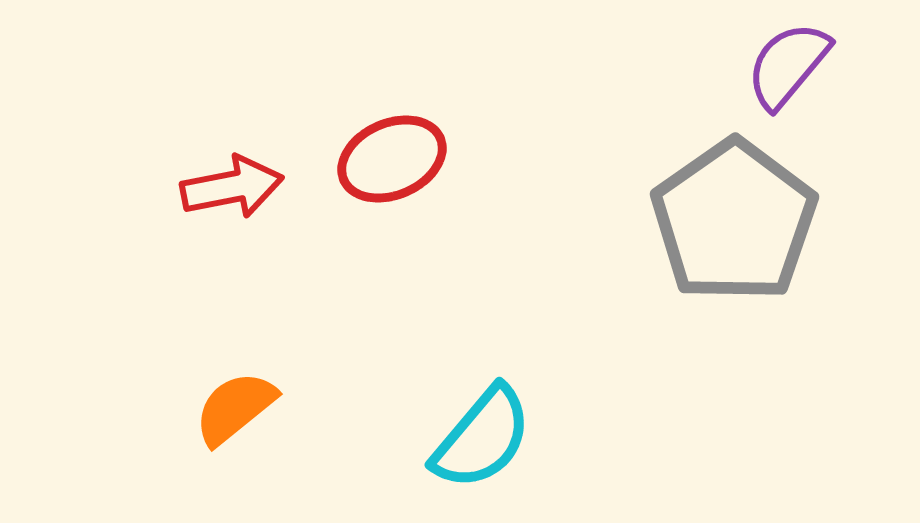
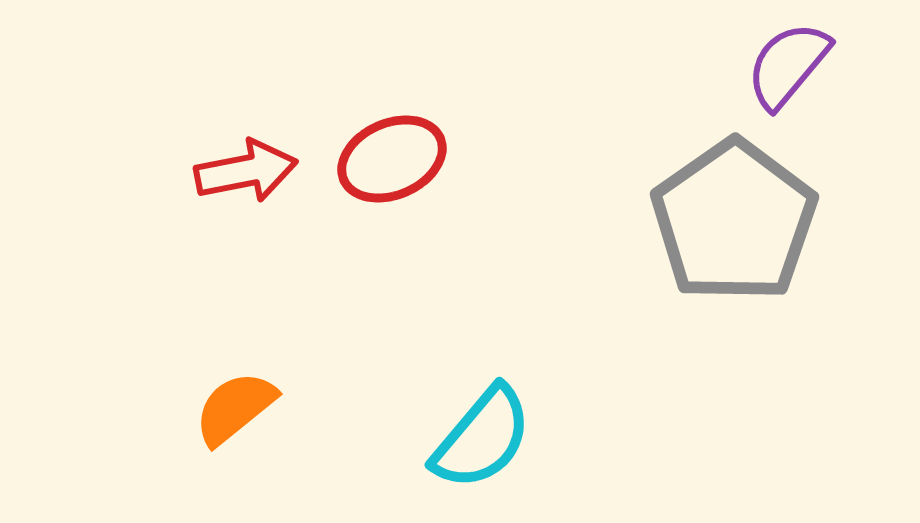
red arrow: moved 14 px right, 16 px up
